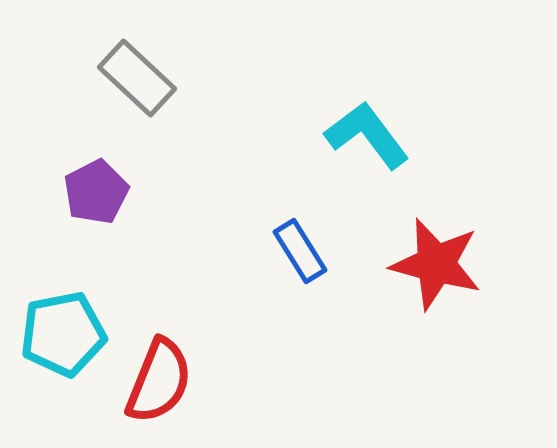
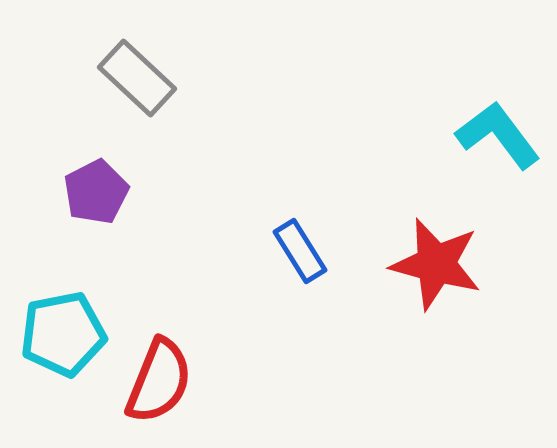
cyan L-shape: moved 131 px right
